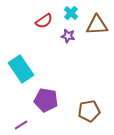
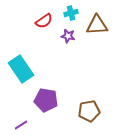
cyan cross: rotated 32 degrees clockwise
